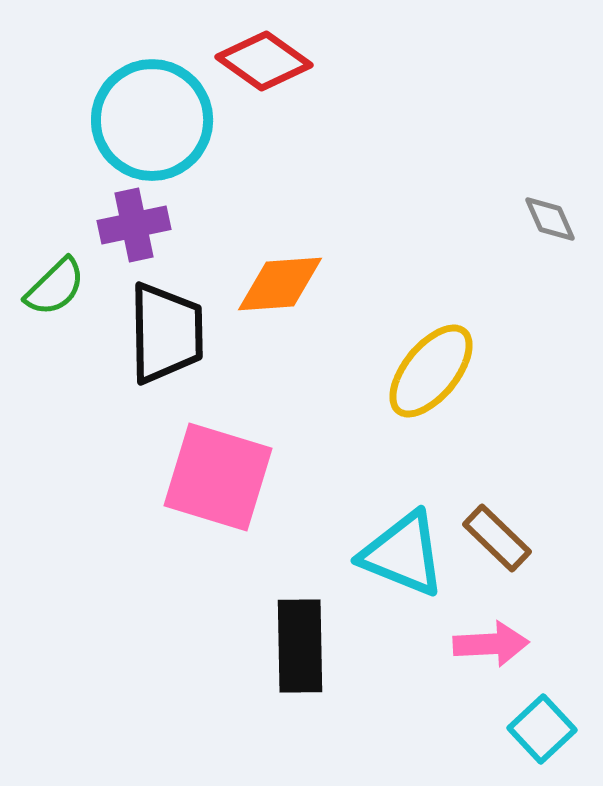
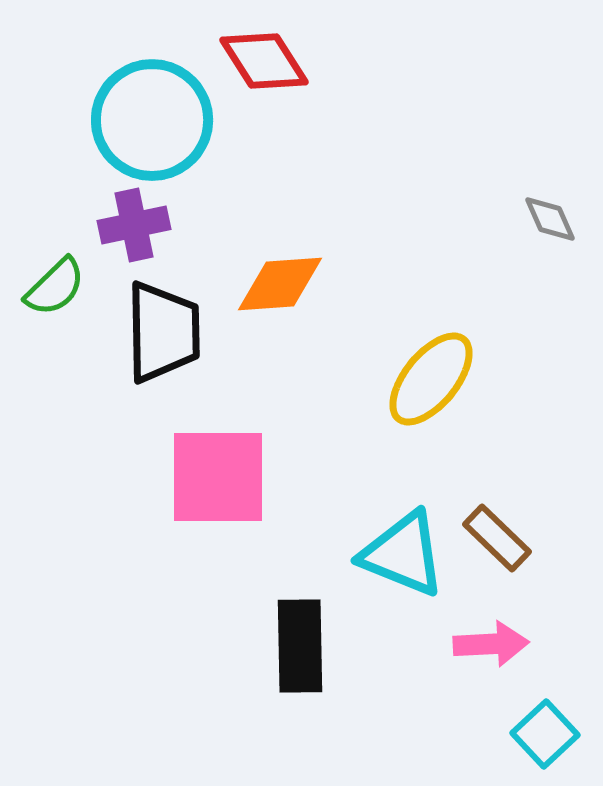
red diamond: rotated 22 degrees clockwise
black trapezoid: moved 3 px left, 1 px up
yellow ellipse: moved 8 px down
pink square: rotated 17 degrees counterclockwise
cyan square: moved 3 px right, 5 px down
